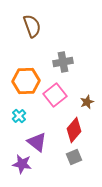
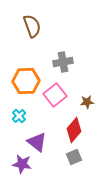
brown star: rotated 16 degrees clockwise
